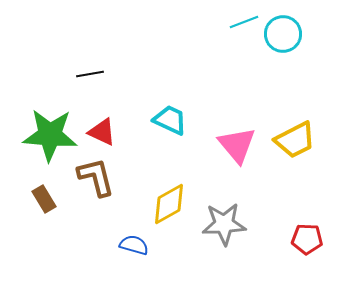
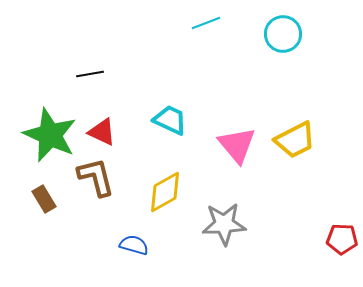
cyan line: moved 38 px left, 1 px down
green star: rotated 20 degrees clockwise
yellow diamond: moved 4 px left, 12 px up
red pentagon: moved 35 px right
